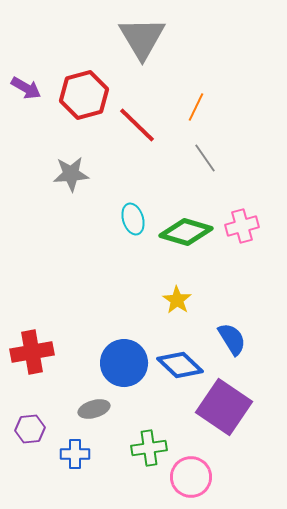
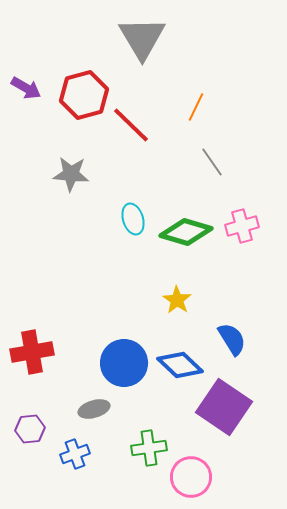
red line: moved 6 px left
gray line: moved 7 px right, 4 px down
gray star: rotated 9 degrees clockwise
blue cross: rotated 20 degrees counterclockwise
